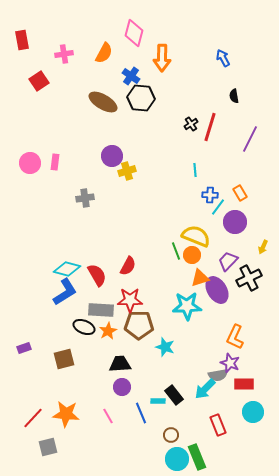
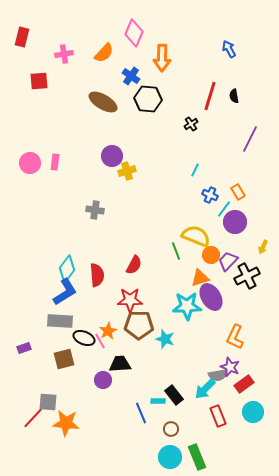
pink diamond at (134, 33): rotated 8 degrees clockwise
red rectangle at (22, 40): moved 3 px up; rotated 24 degrees clockwise
orange semicircle at (104, 53): rotated 15 degrees clockwise
blue arrow at (223, 58): moved 6 px right, 9 px up
red square at (39, 81): rotated 30 degrees clockwise
black hexagon at (141, 98): moved 7 px right, 1 px down
red line at (210, 127): moved 31 px up
cyan line at (195, 170): rotated 32 degrees clockwise
orange rectangle at (240, 193): moved 2 px left, 1 px up
blue cross at (210, 195): rotated 21 degrees clockwise
gray cross at (85, 198): moved 10 px right, 12 px down; rotated 18 degrees clockwise
cyan line at (218, 207): moved 6 px right, 2 px down
orange circle at (192, 255): moved 19 px right
red semicircle at (128, 266): moved 6 px right, 1 px up
cyan diamond at (67, 269): rotated 68 degrees counterclockwise
red semicircle at (97, 275): rotated 25 degrees clockwise
black cross at (249, 278): moved 2 px left, 2 px up
purple ellipse at (217, 290): moved 6 px left, 7 px down
gray rectangle at (101, 310): moved 41 px left, 11 px down
black ellipse at (84, 327): moved 11 px down
cyan star at (165, 347): moved 8 px up
purple star at (230, 363): moved 4 px down
red rectangle at (244, 384): rotated 36 degrees counterclockwise
purple circle at (122, 387): moved 19 px left, 7 px up
orange star at (66, 414): moved 9 px down
pink line at (108, 416): moved 8 px left, 75 px up
red rectangle at (218, 425): moved 9 px up
brown circle at (171, 435): moved 6 px up
gray square at (48, 447): moved 45 px up; rotated 18 degrees clockwise
cyan circle at (177, 459): moved 7 px left, 2 px up
